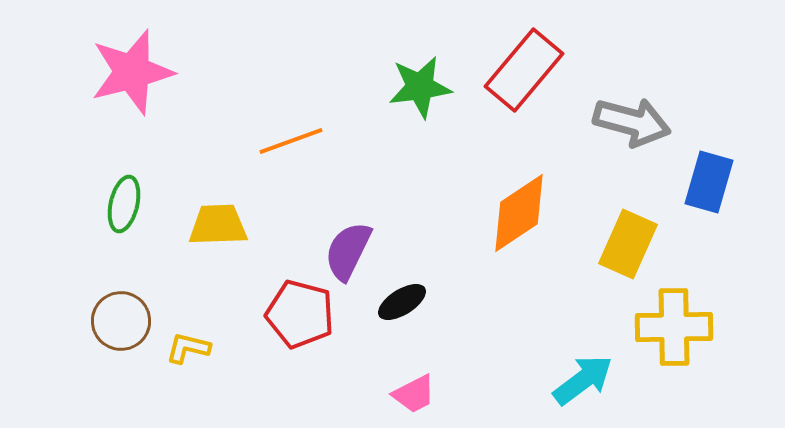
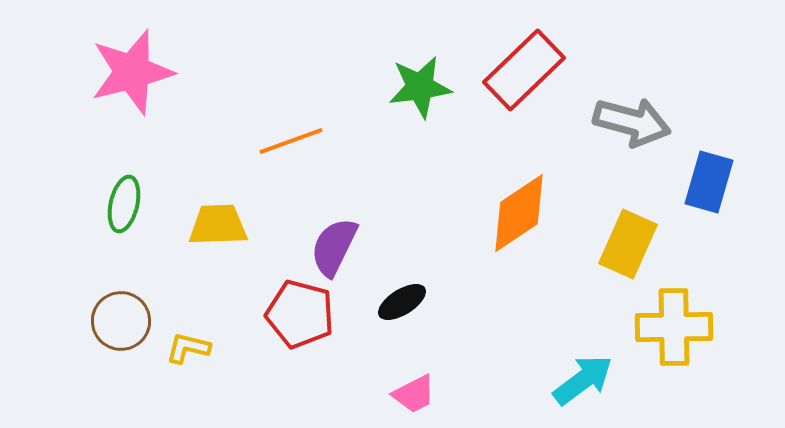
red rectangle: rotated 6 degrees clockwise
purple semicircle: moved 14 px left, 4 px up
